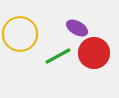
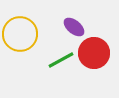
purple ellipse: moved 3 px left, 1 px up; rotated 10 degrees clockwise
green line: moved 3 px right, 4 px down
